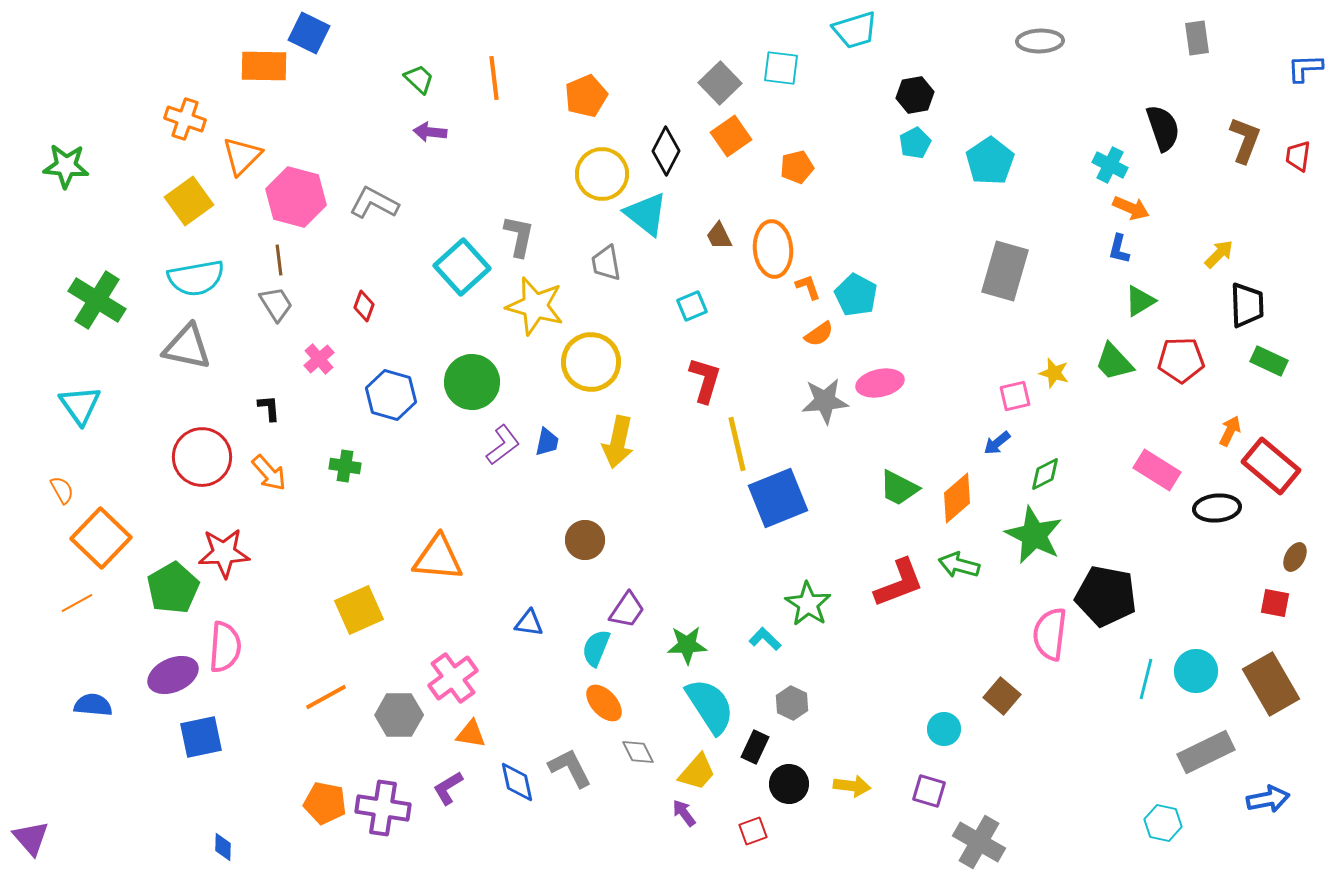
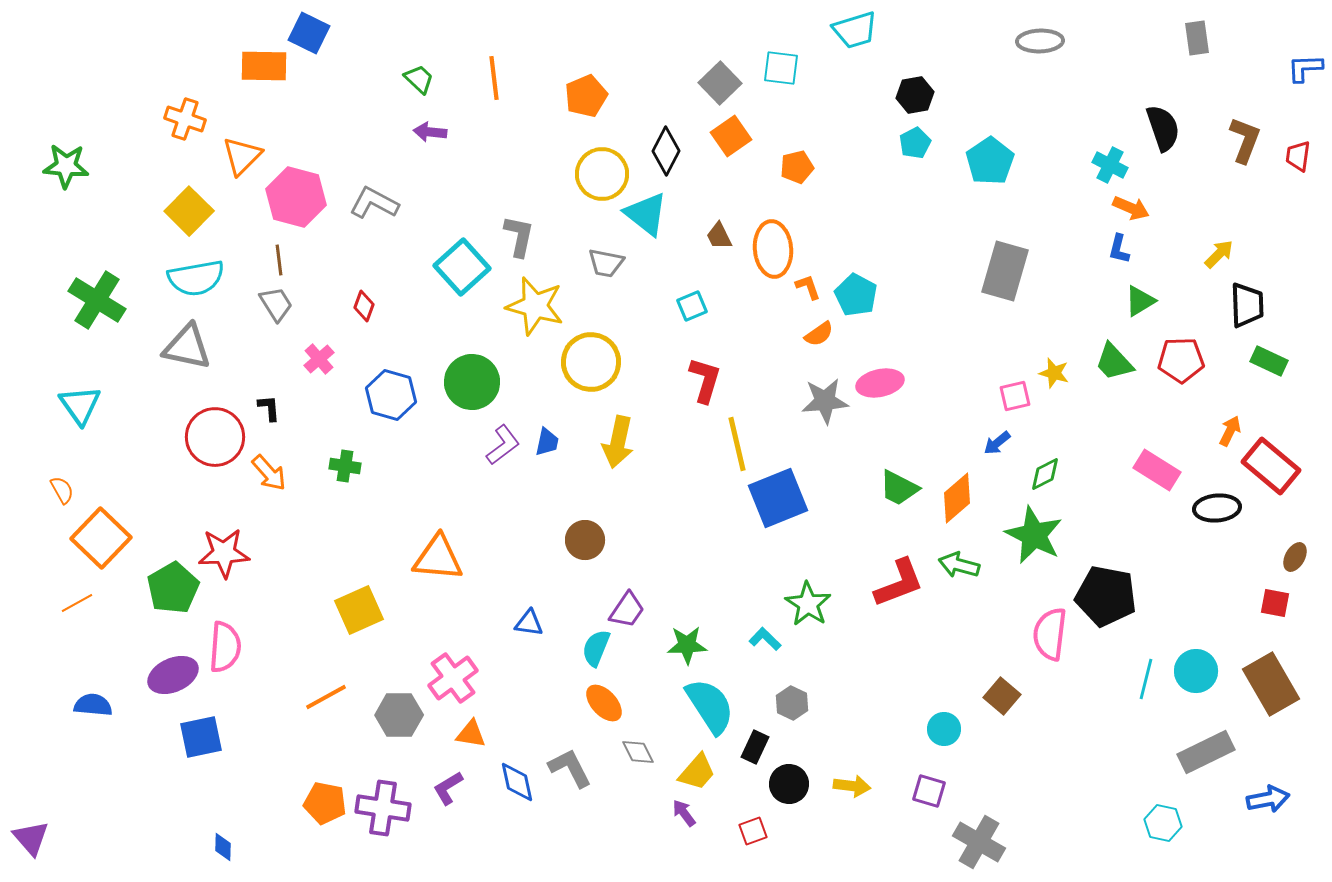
yellow square at (189, 201): moved 10 px down; rotated 9 degrees counterclockwise
gray trapezoid at (606, 263): rotated 69 degrees counterclockwise
red circle at (202, 457): moved 13 px right, 20 px up
